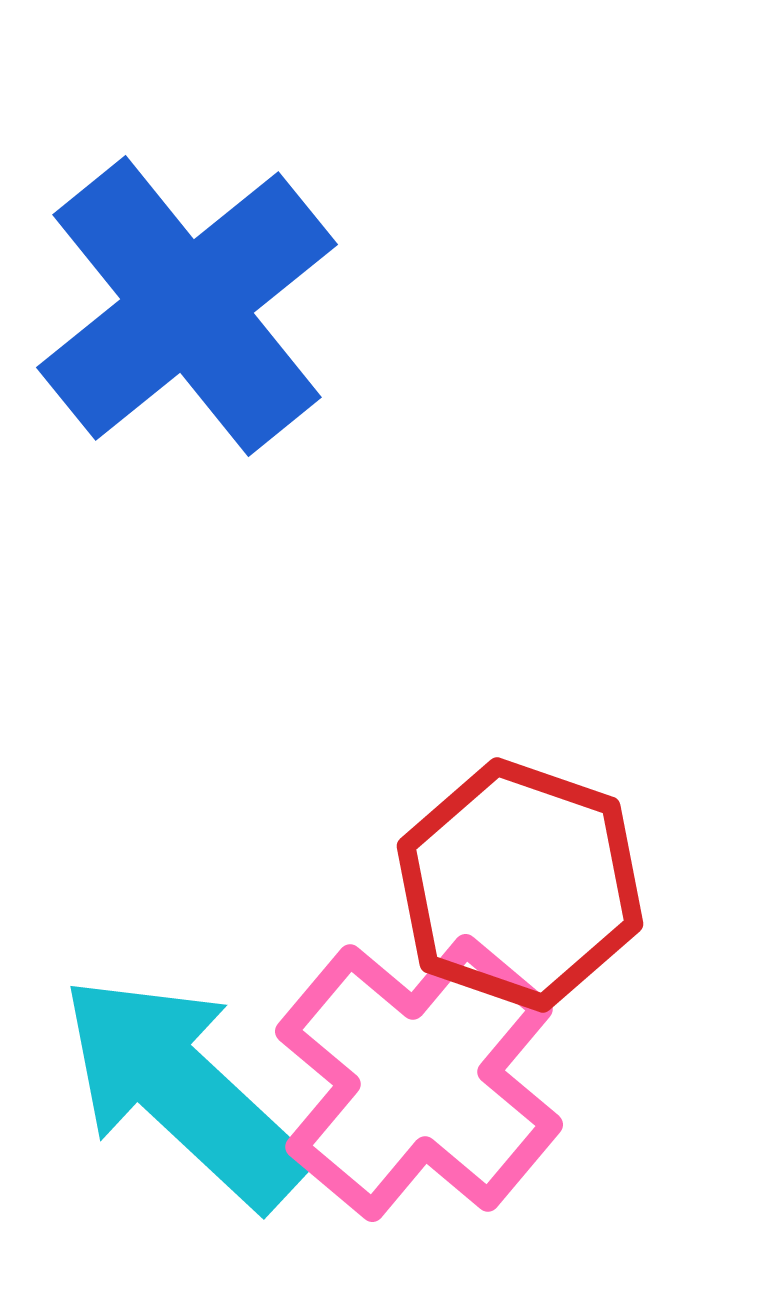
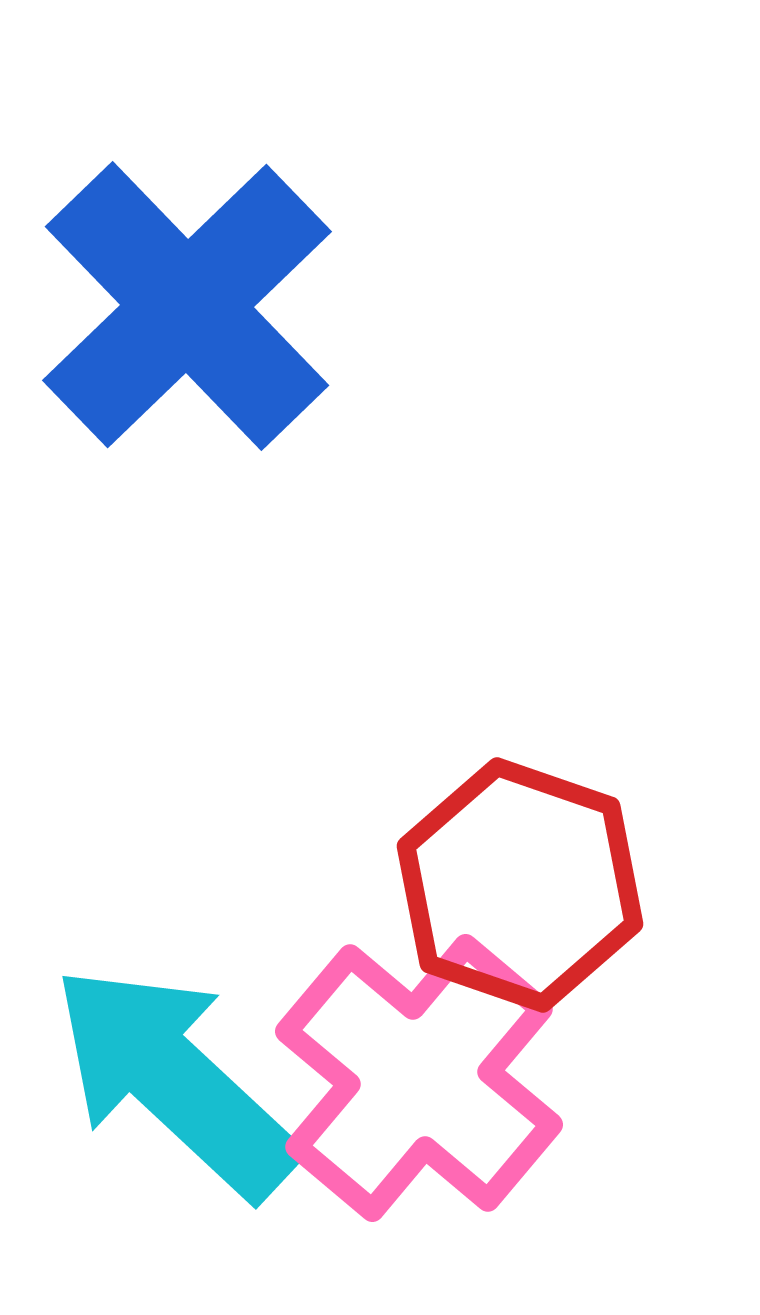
blue cross: rotated 5 degrees counterclockwise
cyan arrow: moved 8 px left, 10 px up
